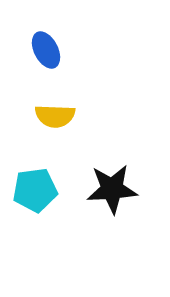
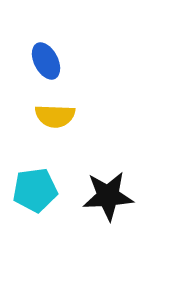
blue ellipse: moved 11 px down
black star: moved 4 px left, 7 px down
